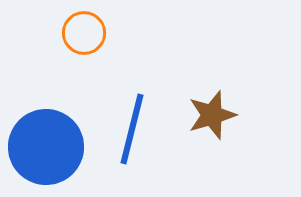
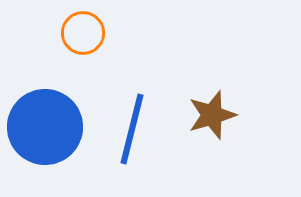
orange circle: moved 1 px left
blue circle: moved 1 px left, 20 px up
